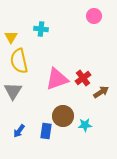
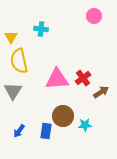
pink triangle: rotated 15 degrees clockwise
